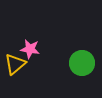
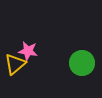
pink star: moved 2 px left, 2 px down
